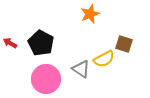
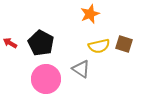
yellow semicircle: moved 5 px left, 13 px up; rotated 15 degrees clockwise
